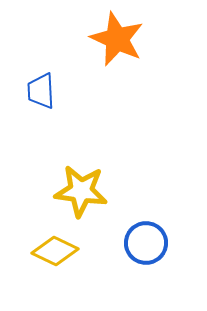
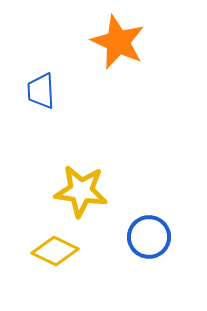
orange star: moved 1 px right, 3 px down
blue circle: moved 3 px right, 6 px up
